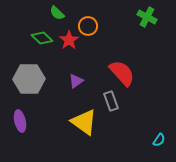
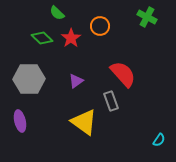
orange circle: moved 12 px right
red star: moved 2 px right, 2 px up
red semicircle: moved 1 px right, 1 px down
